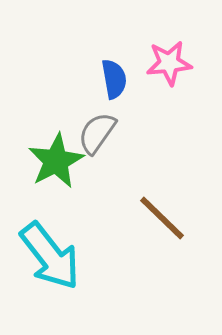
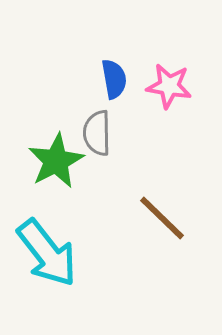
pink star: moved 23 px down; rotated 15 degrees clockwise
gray semicircle: rotated 36 degrees counterclockwise
cyan arrow: moved 3 px left, 3 px up
